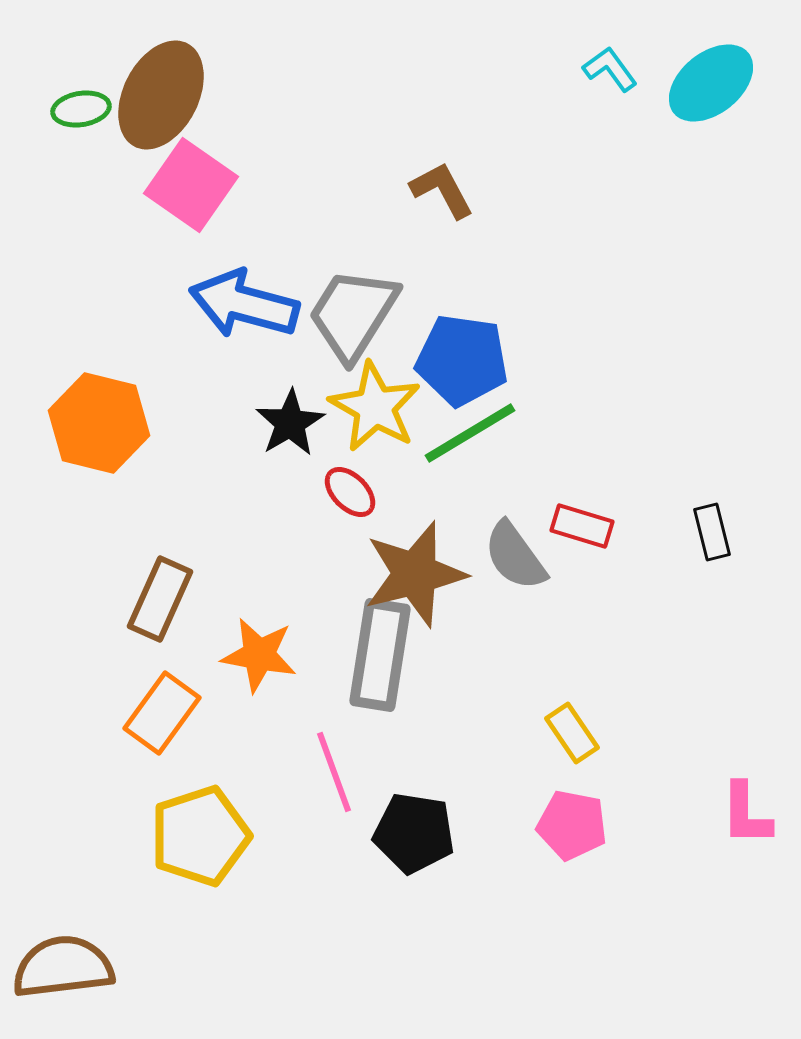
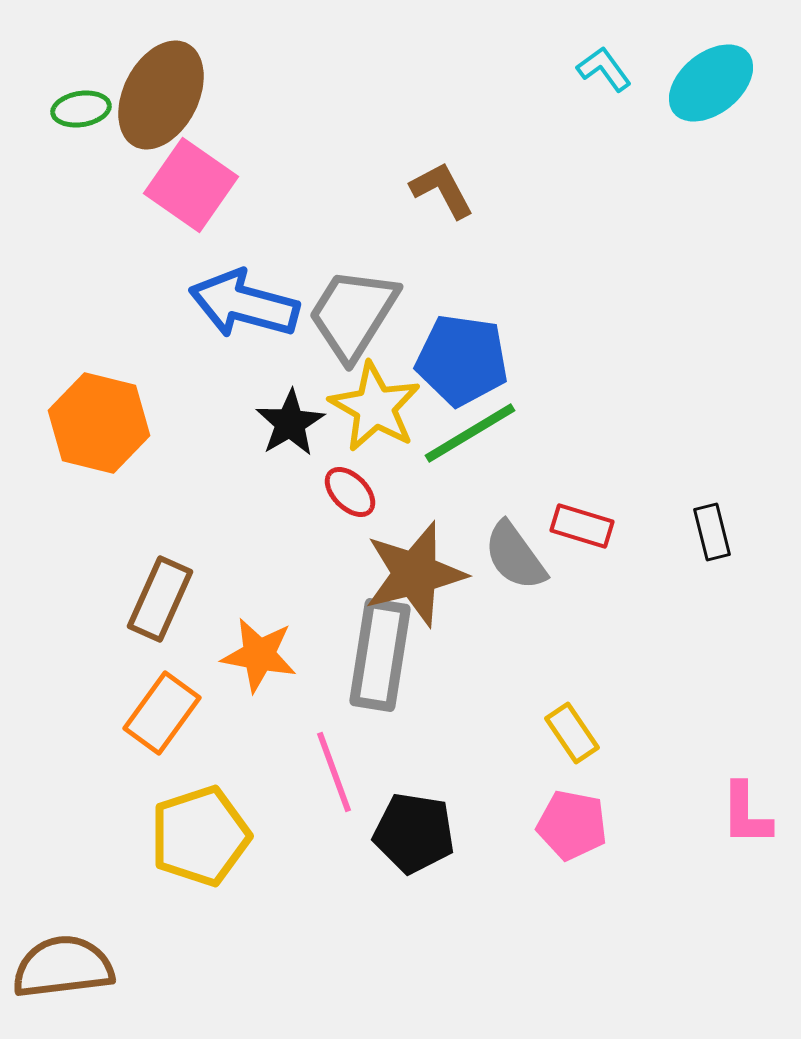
cyan L-shape: moved 6 px left
